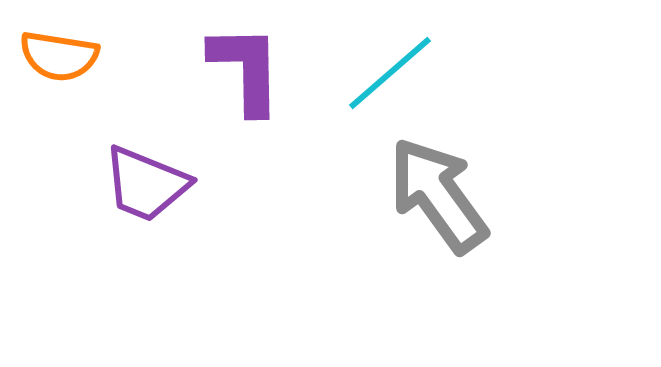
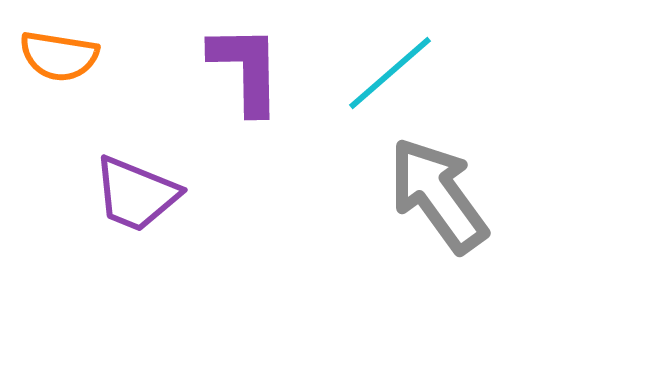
purple trapezoid: moved 10 px left, 10 px down
